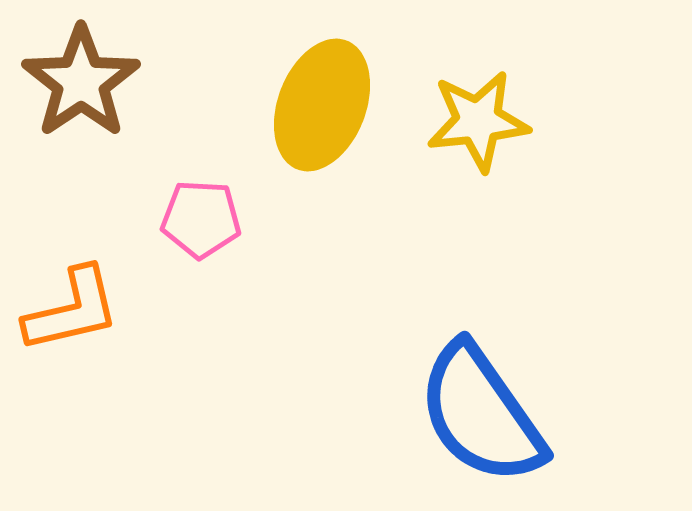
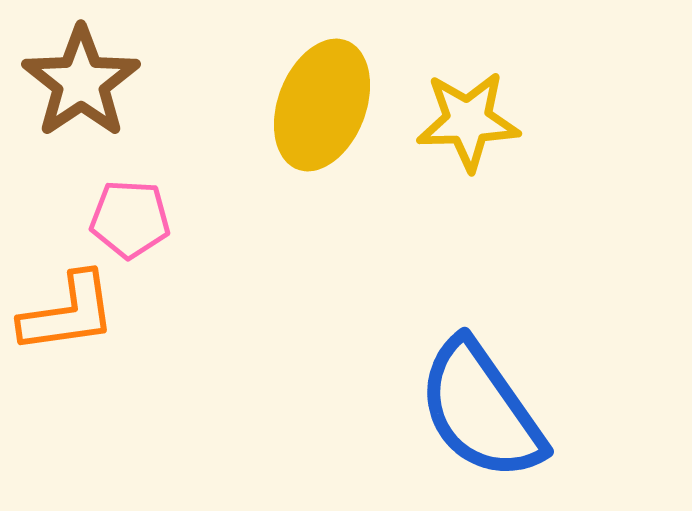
yellow star: moved 10 px left; rotated 4 degrees clockwise
pink pentagon: moved 71 px left
orange L-shape: moved 4 px left, 3 px down; rotated 5 degrees clockwise
blue semicircle: moved 4 px up
